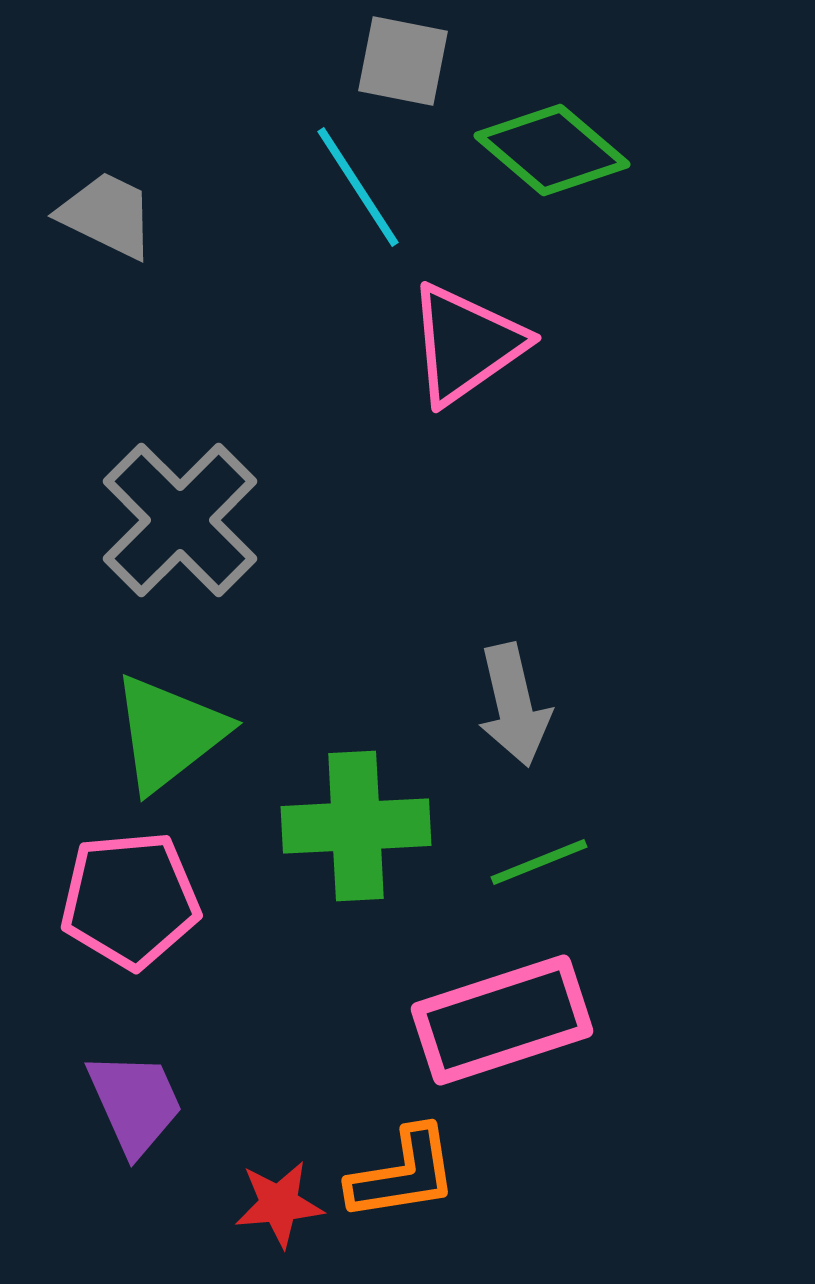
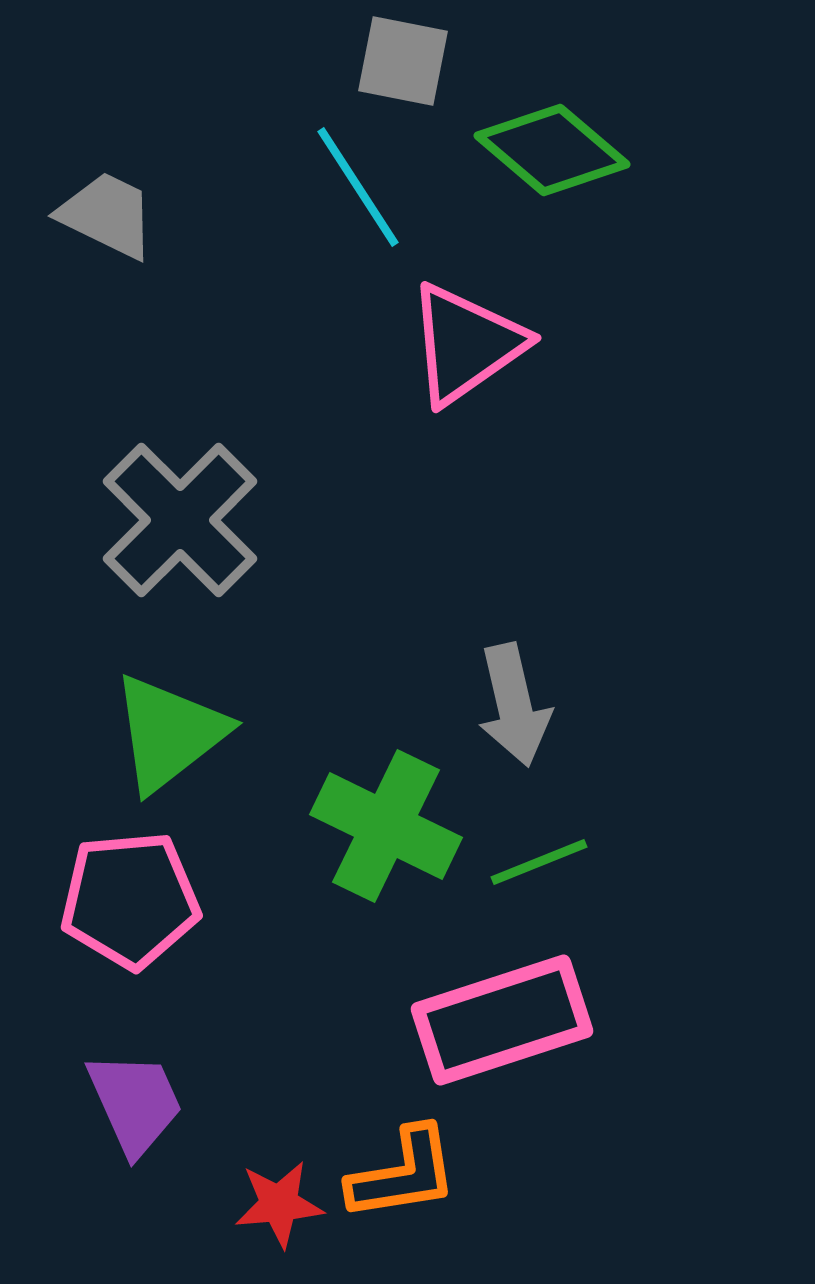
green cross: moved 30 px right; rotated 29 degrees clockwise
